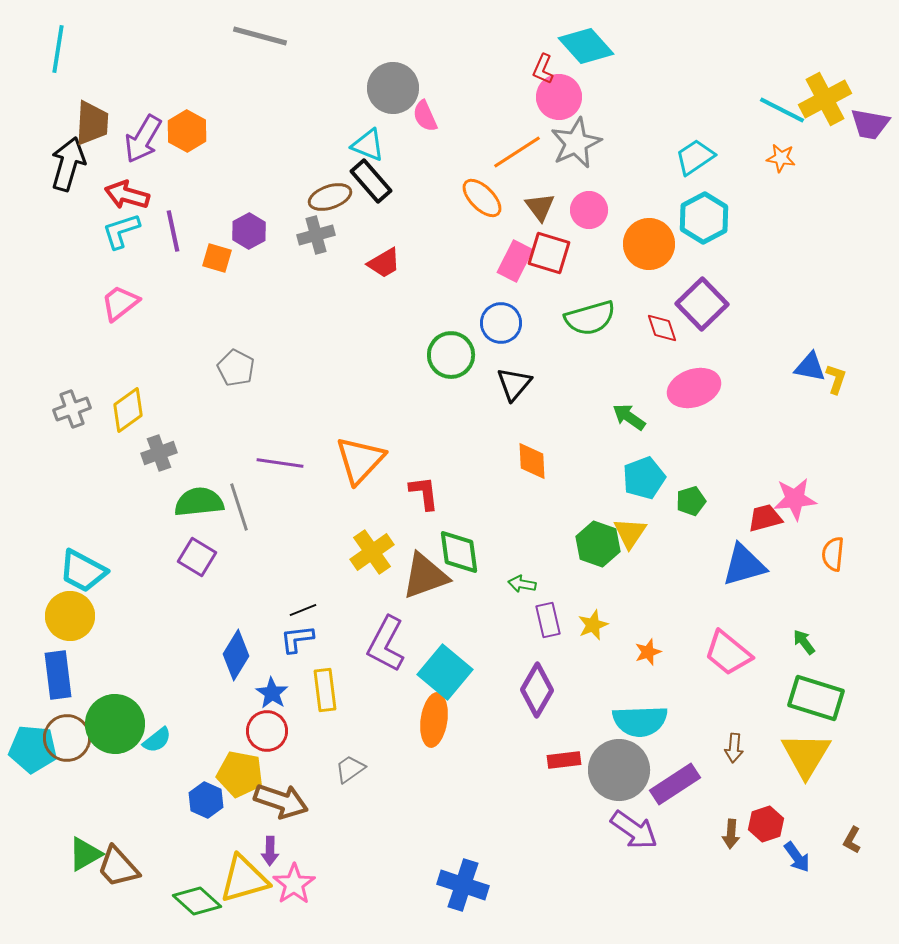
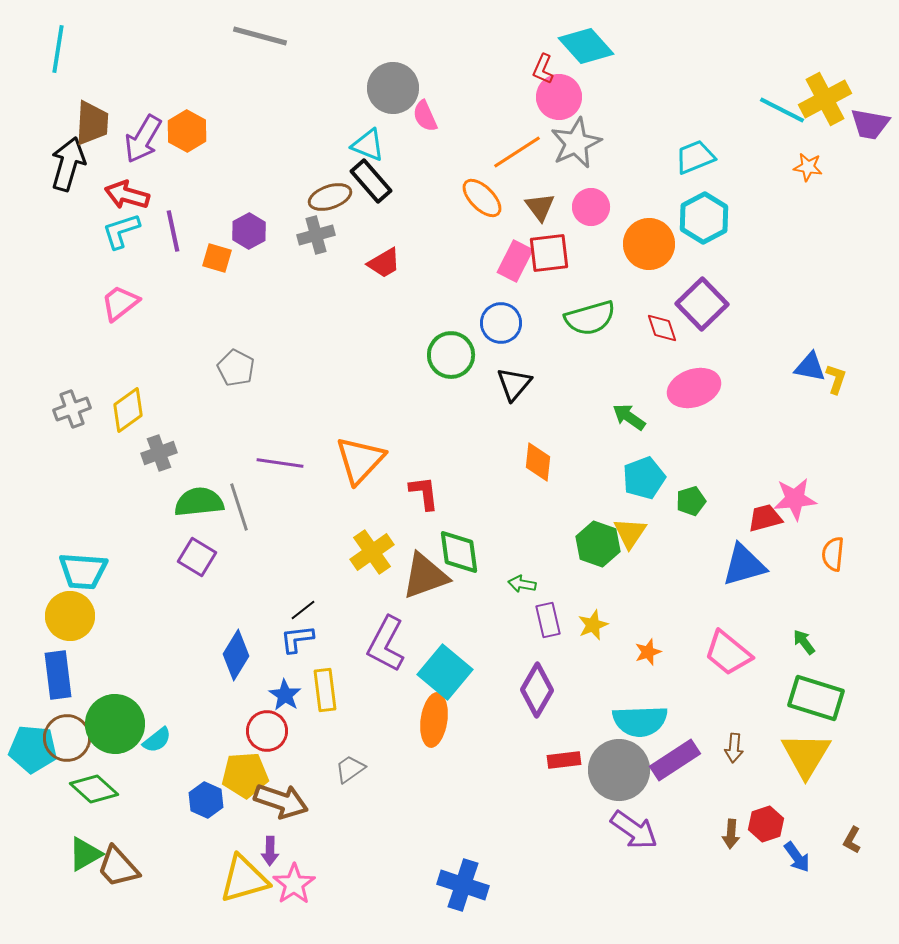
cyan trapezoid at (695, 157): rotated 12 degrees clockwise
orange star at (781, 158): moved 27 px right, 9 px down
pink circle at (589, 210): moved 2 px right, 3 px up
red square at (549, 253): rotated 24 degrees counterclockwise
orange diamond at (532, 461): moved 6 px right, 1 px down; rotated 9 degrees clockwise
cyan trapezoid at (83, 571): rotated 24 degrees counterclockwise
black line at (303, 610): rotated 16 degrees counterclockwise
blue star at (272, 693): moved 13 px right, 2 px down
yellow pentagon at (240, 774): moved 5 px right, 1 px down; rotated 15 degrees counterclockwise
purple rectangle at (675, 784): moved 24 px up
green diamond at (197, 901): moved 103 px left, 112 px up
